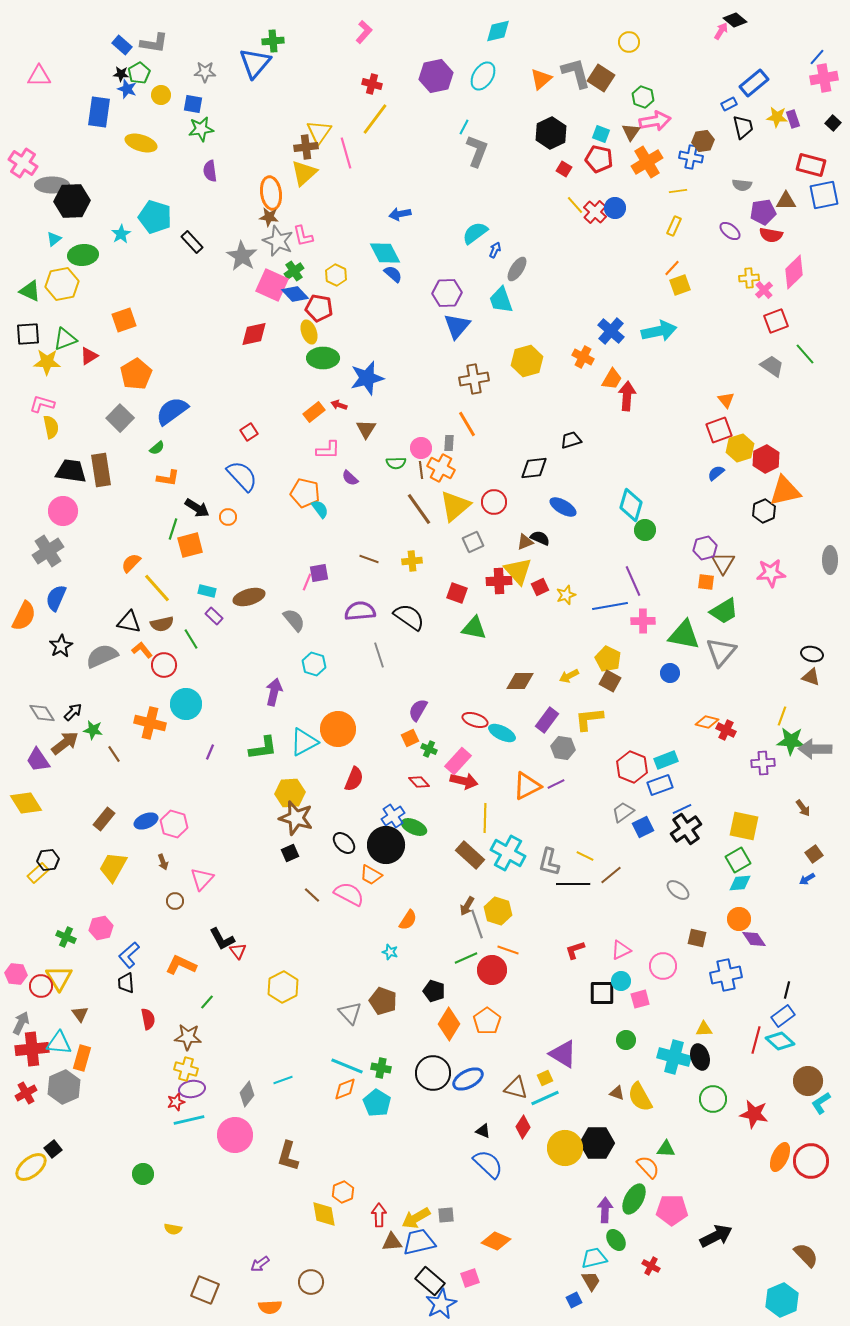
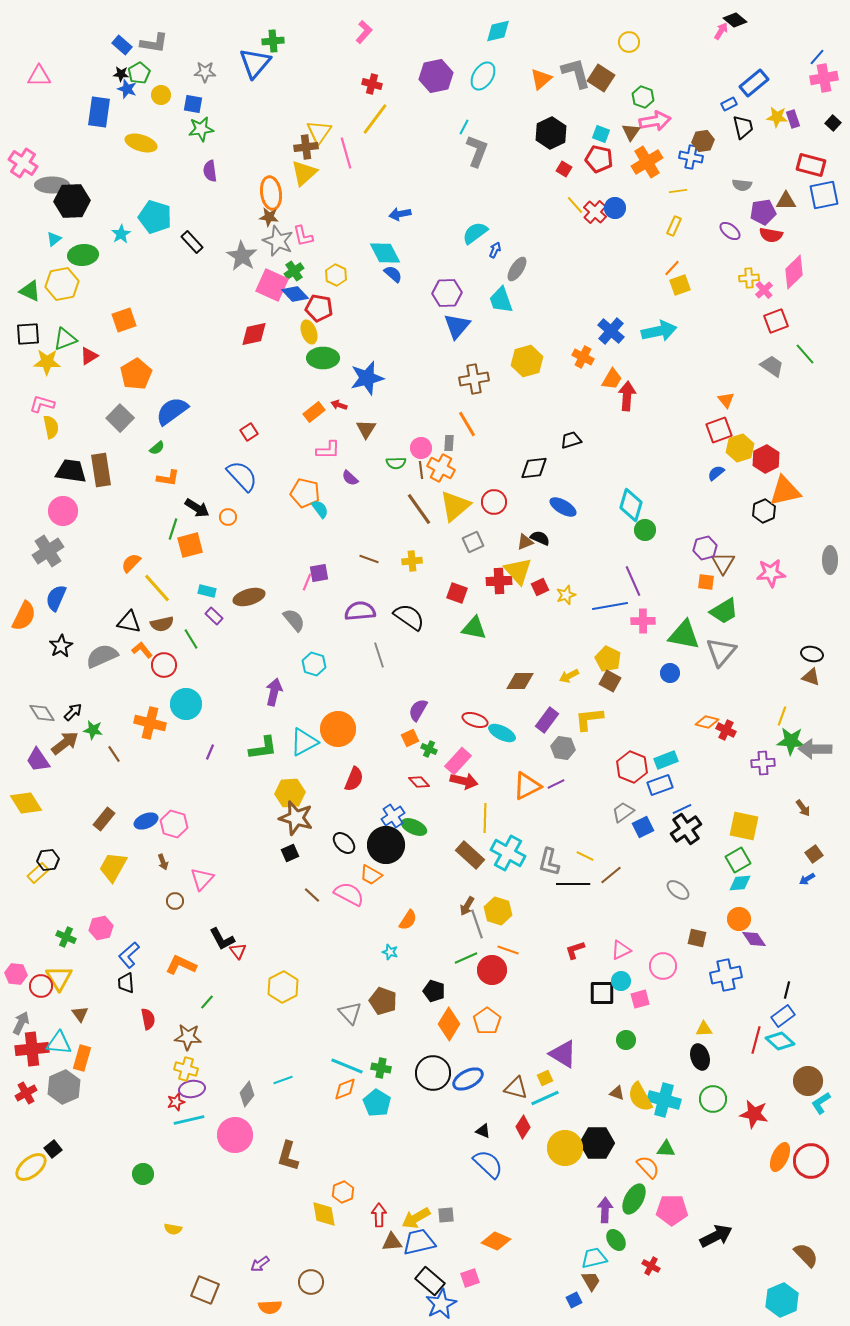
cyan cross at (674, 1057): moved 10 px left, 43 px down
